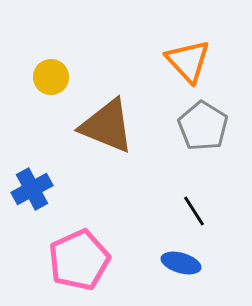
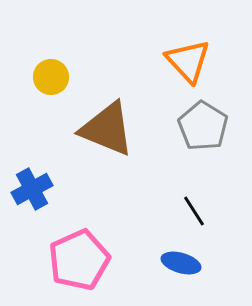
brown triangle: moved 3 px down
